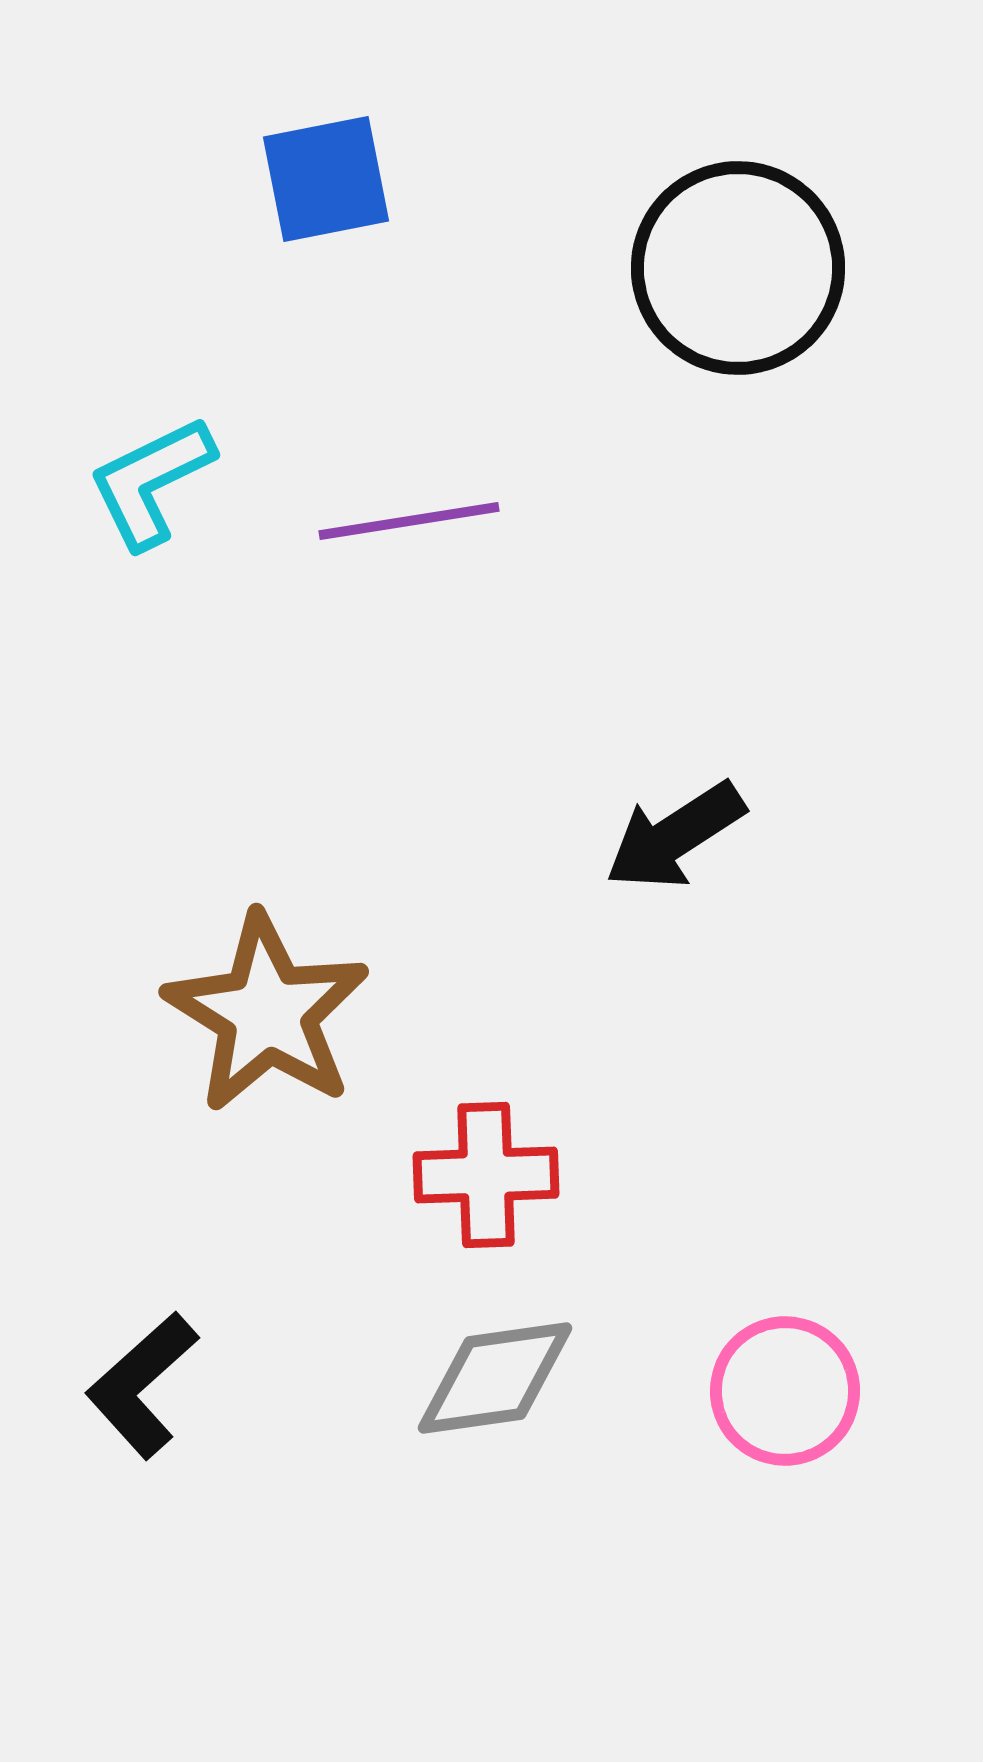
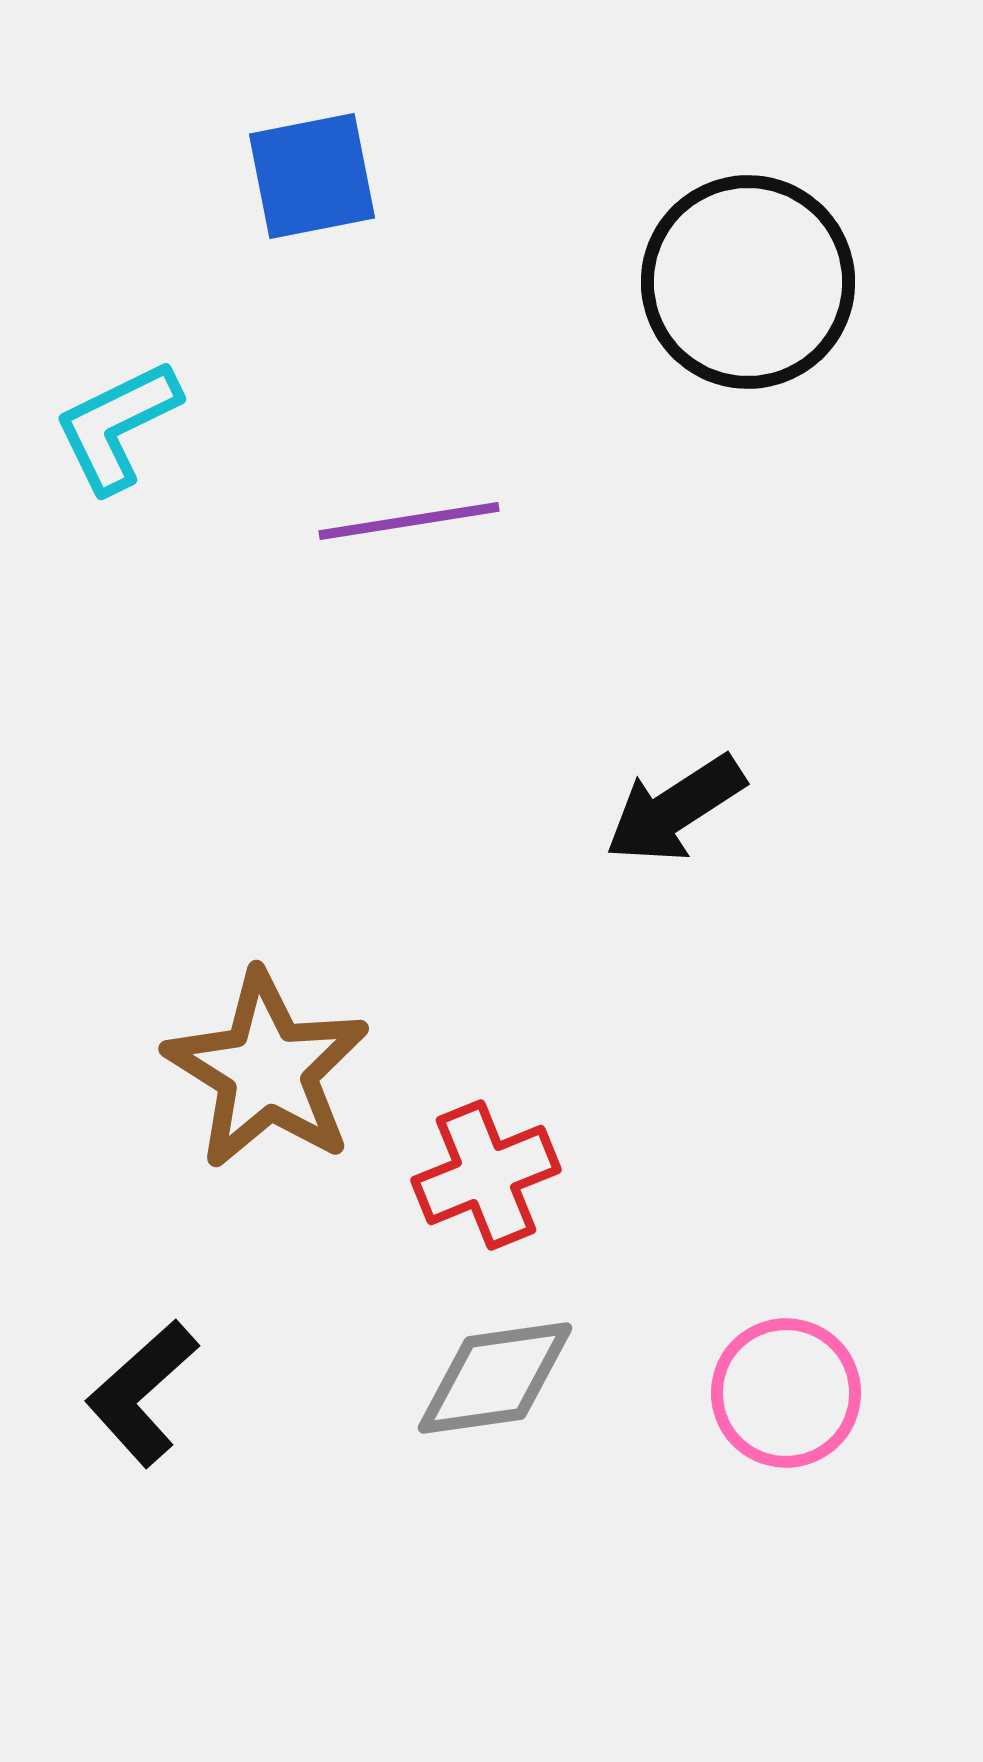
blue square: moved 14 px left, 3 px up
black circle: moved 10 px right, 14 px down
cyan L-shape: moved 34 px left, 56 px up
black arrow: moved 27 px up
brown star: moved 57 px down
red cross: rotated 20 degrees counterclockwise
black L-shape: moved 8 px down
pink circle: moved 1 px right, 2 px down
